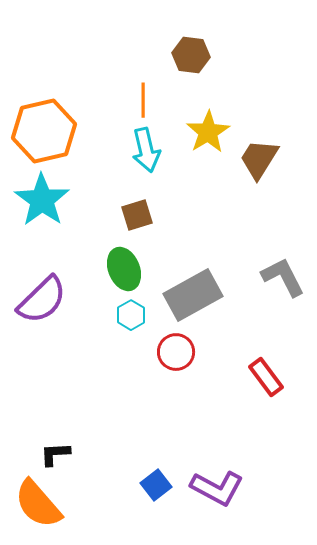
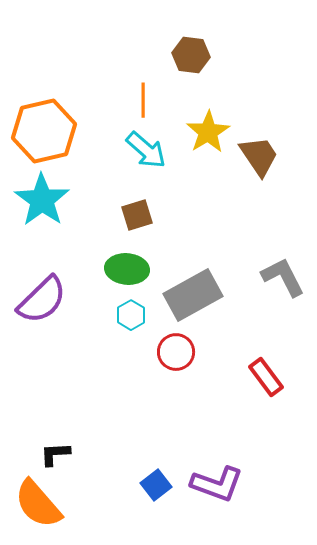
cyan arrow: rotated 36 degrees counterclockwise
brown trapezoid: moved 3 px up; rotated 114 degrees clockwise
green ellipse: moved 3 px right; rotated 63 degrees counterclockwise
purple L-shape: moved 4 px up; rotated 8 degrees counterclockwise
